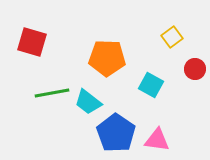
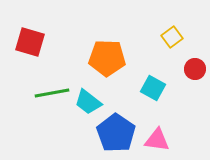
red square: moved 2 px left
cyan square: moved 2 px right, 3 px down
